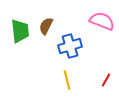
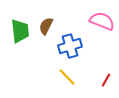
yellow line: moved 3 px up; rotated 30 degrees counterclockwise
